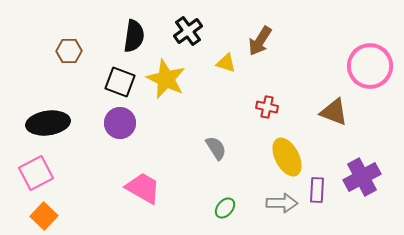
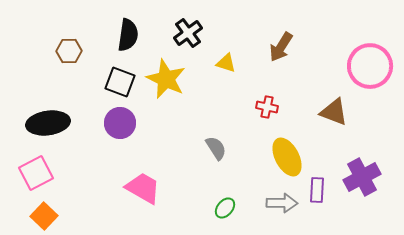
black cross: moved 2 px down
black semicircle: moved 6 px left, 1 px up
brown arrow: moved 21 px right, 6 px down
